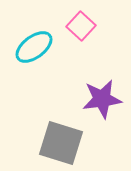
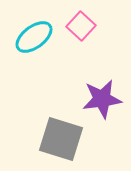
cyan ellipse: moved 10 px up
gray square: moved 4 px up
